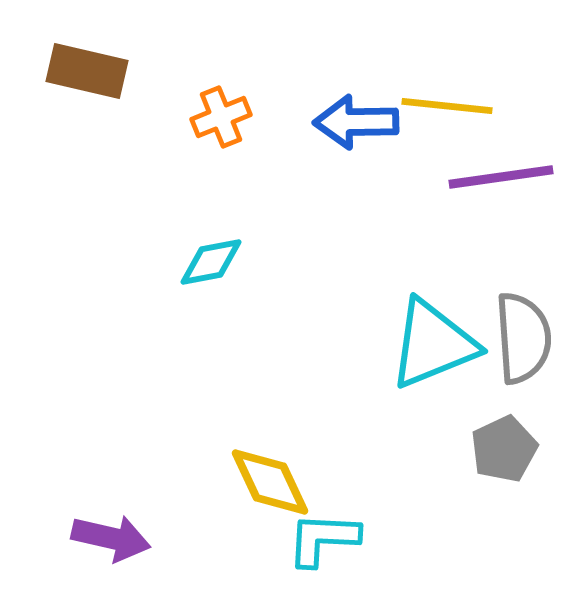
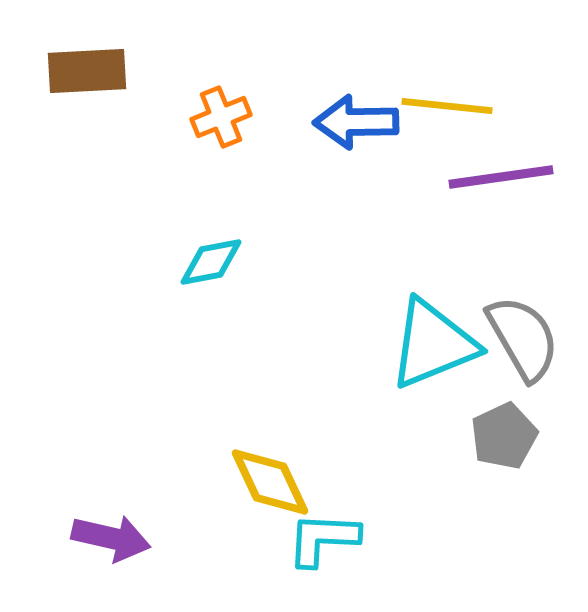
brown rectangle: rotated 16 degrees counterclockwise
gray semicircle: rotated 26 degrees counterclockwise
gray pentagon: moved 13 px up
